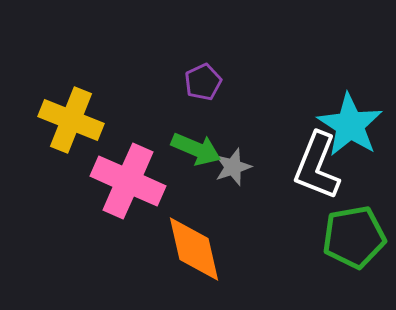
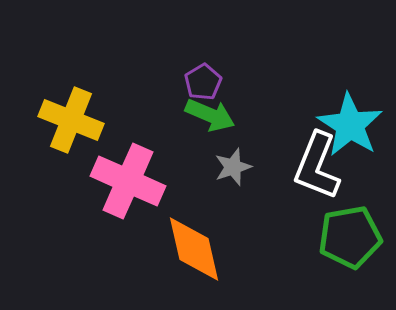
purple pentagon: rotated 6 degrees counterclockwise
green arrow: moved 14 px right, 34 px up
green pentagon: moved 4 px left
